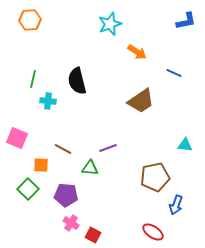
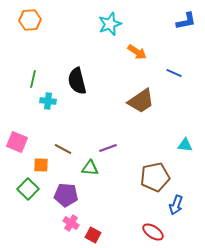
pink square: moved 4 px down
